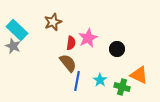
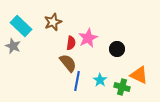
cyan rectangle: moved 4 px right, 4 px up
